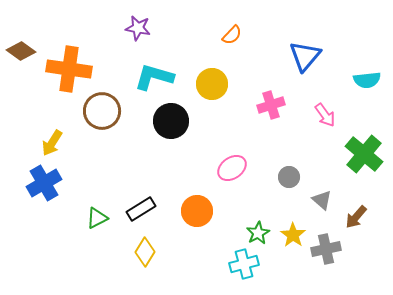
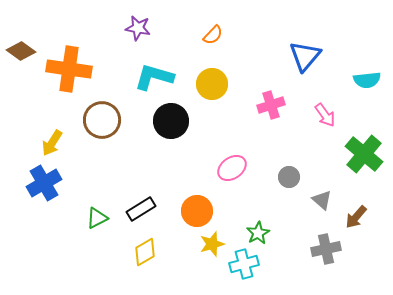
orange semicircle: moved 19 px left
brown circle: moved 9 px down
yellow star: moved 81 px left, 9 px down; rotated 20 degrees clockwise
yellow diamond: rotated 28 degrees clockwise
